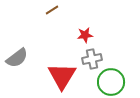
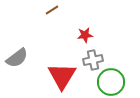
gray cross: moved 1 px right, 1 px down
